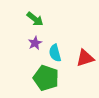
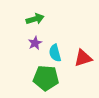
green arrow: rotated 54 degrees counterclockwise
red triangle: moved 2 px left
green pentagon: rotated 15 degrees counterclockwise
